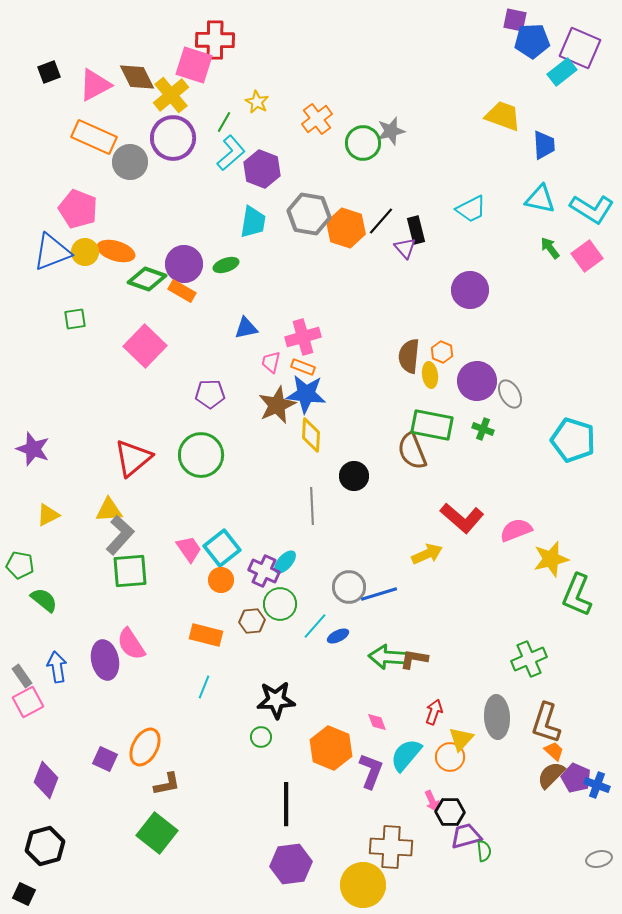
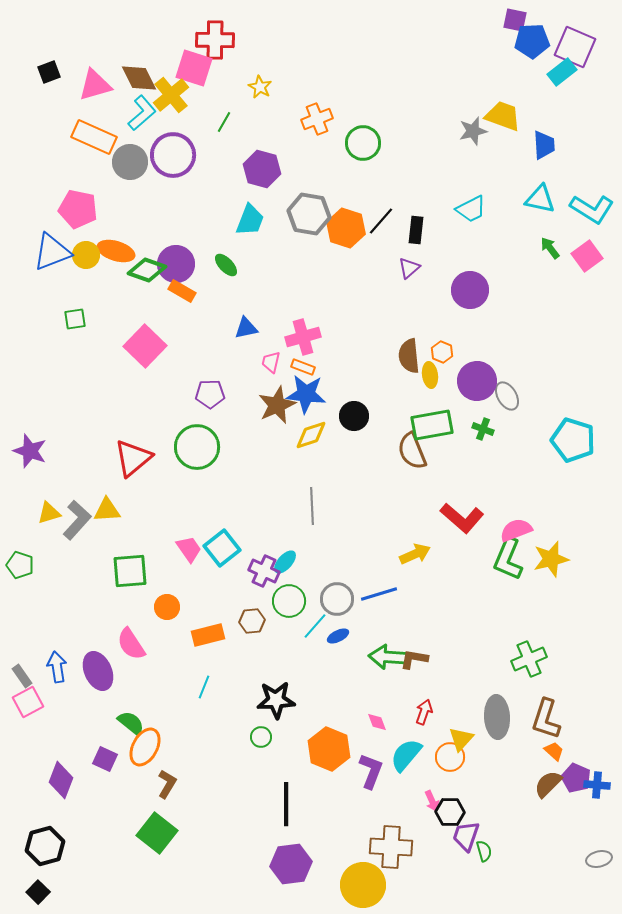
purple square at (580, 48): moved 5 px left, 1 px up
pink square at (194, 65): moved 3 px down
brown diamond at (137, 77): moved 2 px right, 1 px down
pink triangle at (95, 85): rotated 12 degrees clockwise
yellow star at (257, 102): moved 3 px right, 15 px up
orange cross at (317, 119): rotated 16 degrees clockwise
gray star at (391, 131): moved 82 px right
purple circle at (173, 138): moved 17 px down
cyan L-shape at (231, 153): moved 89 px left, 40 px up
purple hexagon at (262, 169): rotated 6 degrees counterclockwise
pink pentagon at (78, 209): rotated 9 degrees counterclockwise
cyan trapezoid at (253, 222): moved 3 px left, 2 px up; rotated 12 degrees clockwise
black rectangle at (416, 230): rotated 20 degrees clockwise
purple triangle at (405, 248): moved 4 px right, 20 px down; rotated 30 degrees clockwise
yellow circle at (85, 252): moved 1 px right, 3 px down
purple circle at (184, 264): moved 8 px left
green ellipse at (226, 265): rotated 65 degrees clockwise
green diamond at (147, 279): moved 9 px up
brown semicircle at (409, 356): rotated 12 degrees counterclockwise
gray ellipse at (510, 394): moved 3 px left, 2 px down
green rectangle at (432, 425): rotated 21 degrees counterclockwise
yellow diamond at (311, 435): rotated 68 degrees clockwise
purple star at (33, 449): moved 3 px left, 2 px down
green circle at (201, 455): moved 4 px left, 8 px up
black circle at (354, 476): moved 60 px up
yellow triangle at (109, 510): moved 2 px left
yellow triangle at (48, 515): moved 1 px right, 2 px up; rotated 10 degrees clockwise
gray L-shape at (120, 535): moved 43 px left, 15 px up
yellow arrow at (427, 554): moved 12 px left
green pentagon at (20, 565): rotated 8 degrees clockwise
orange circle at (221, 580): moved 54 px left, 27 px down
gray circle at (349, 587): moved 12 px left, 12 px down
green L-shape at (577, 595): moved 69 px left, 36 px up
green semicircle at (44, 600): moved 87 px right, 123 px down
green circle at (280, 604): moved 9 px right, 3 px up
orange rectangle at (206, 635): moved 2 px right; rotated 28 degrees counterclockwise
purple ellipse at (105, 660): moved 7 px left, 11 px down; rotated 12 degrees counterclockwise
red arrow at (434, 712): moved 10 px left
brown L-shape at (546, 723): moved 4 px up
orange hexagon at (331, 748): moved 2 px left, 1 px down
brown semicircle at (551, 775): moved 3 px left, 9 px down
purple diamond at (46, 780): moved 15 px right
brown L-shape at (167, 784): rotated 48 degrees counterclockwise
blue cross at (597, 785): rotated 15 degrees counterclockwise
purple trapezoid at (466, 836): rotated 56 degrees counterclockwise
green semicircle at (484, 851): rotated 10 degrees counterclockwise
black square at (24, 894): moved 14 px right, 2 px up; rotated 20 degrees clockwise
